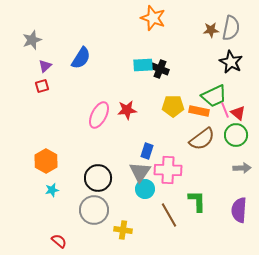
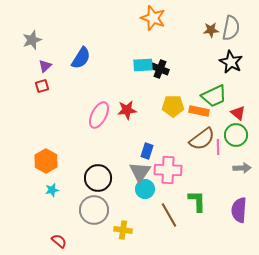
pink line: moved 7 px left, 37 px down; rotated 21 degrees clockwise
